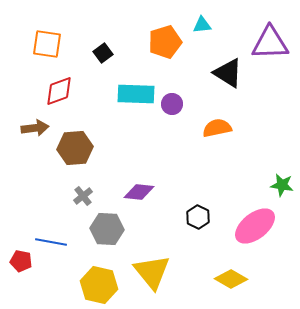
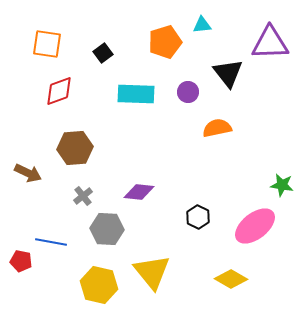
black triangle: rotated 20 degrees clockwise
purple circle: moved 16 px right, 12 px up
brown arrow: moved 7 px left, 45 px down; rotated 32 degrees clockwise
